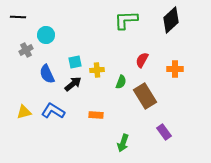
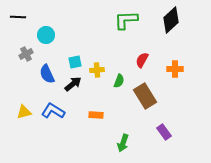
gray cross: moved 4 px down
green semicircle: moved 2 px left, 1 px up
